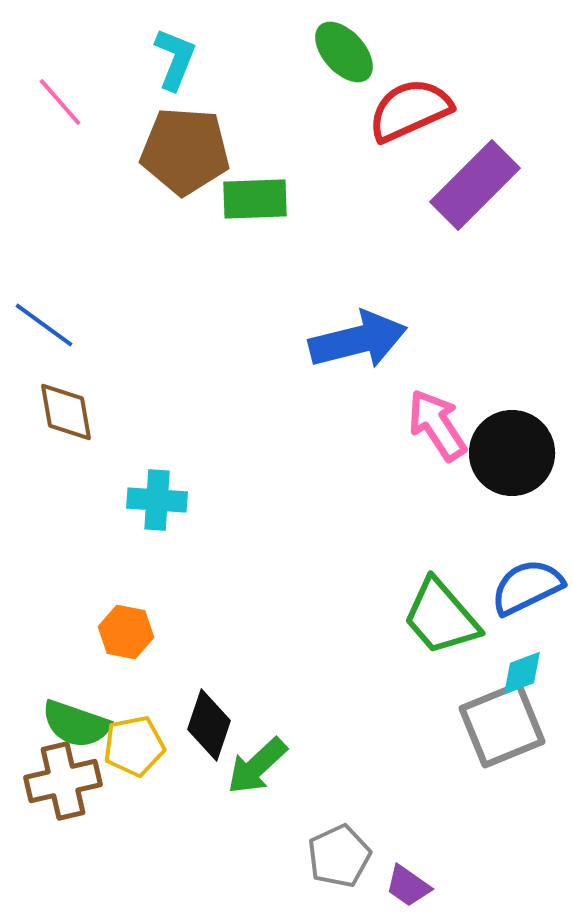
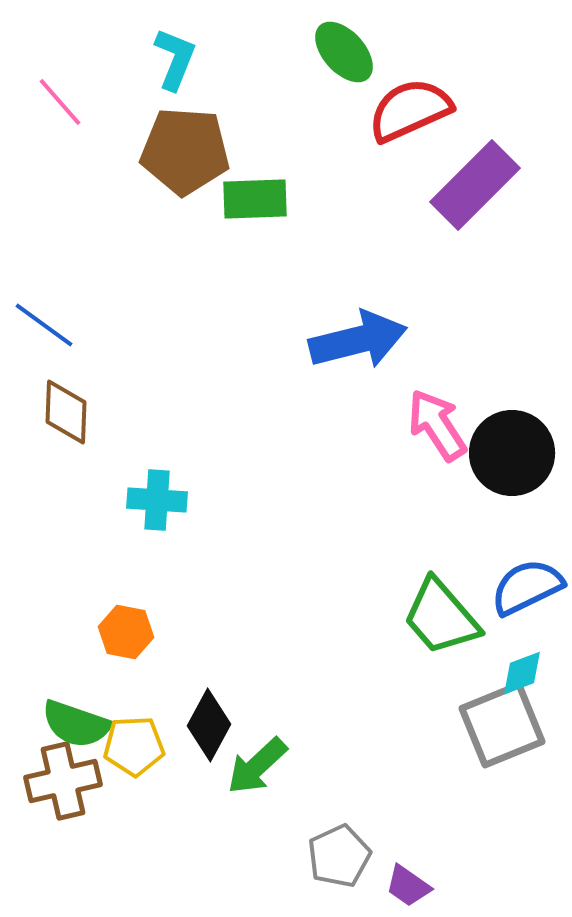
brown diamond: rotated 12 degrees clockwise
black diamond: rotated 10 degrees clockwise
yellow pentagon: rotated 8 degrees clockwise
